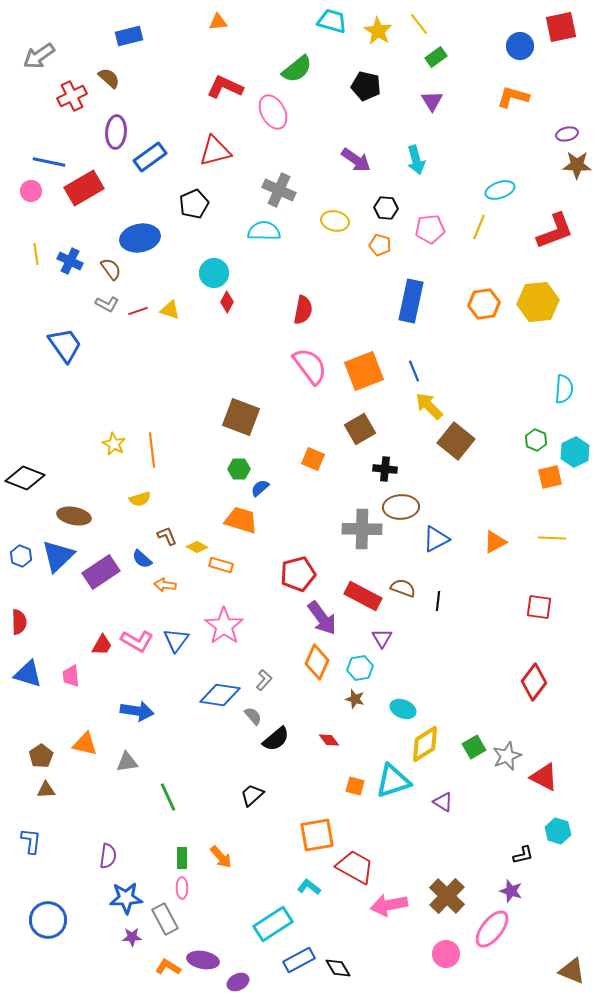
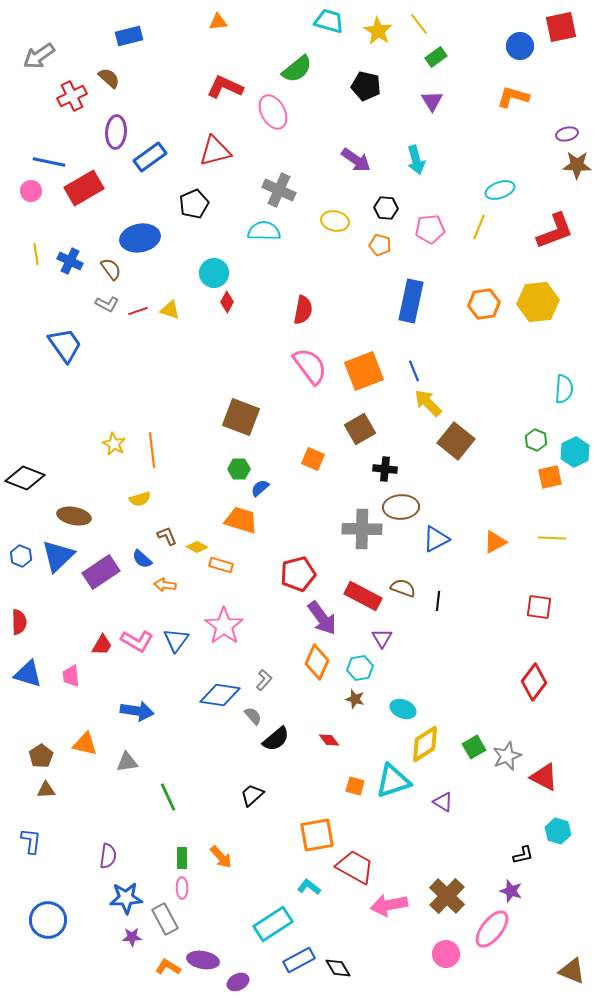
cyan trapezoid at (332, 21): moved 3 px left
yellow arrow at (429, 406): moved 1 px left, 3 px up
